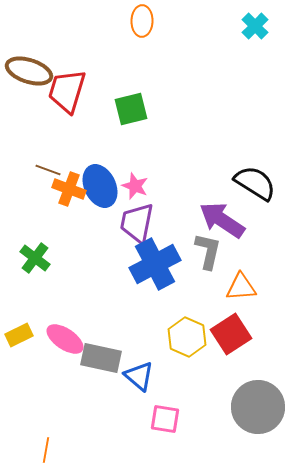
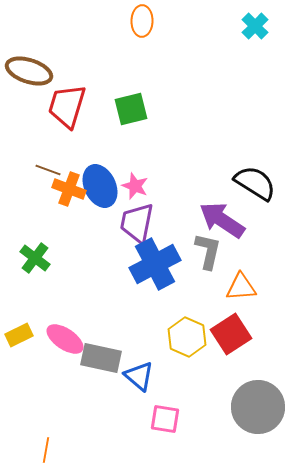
red trapezoid: moved 15 px down
